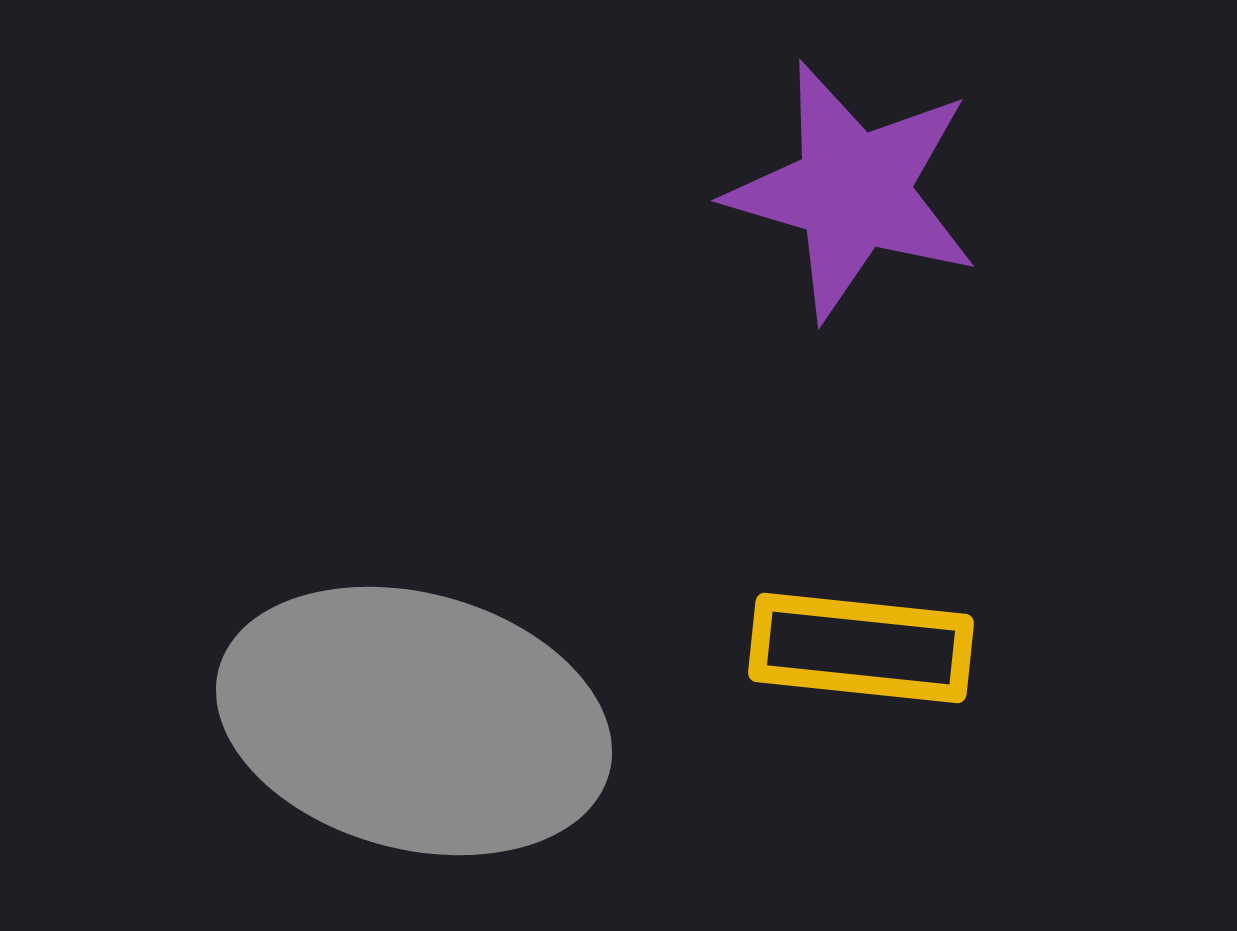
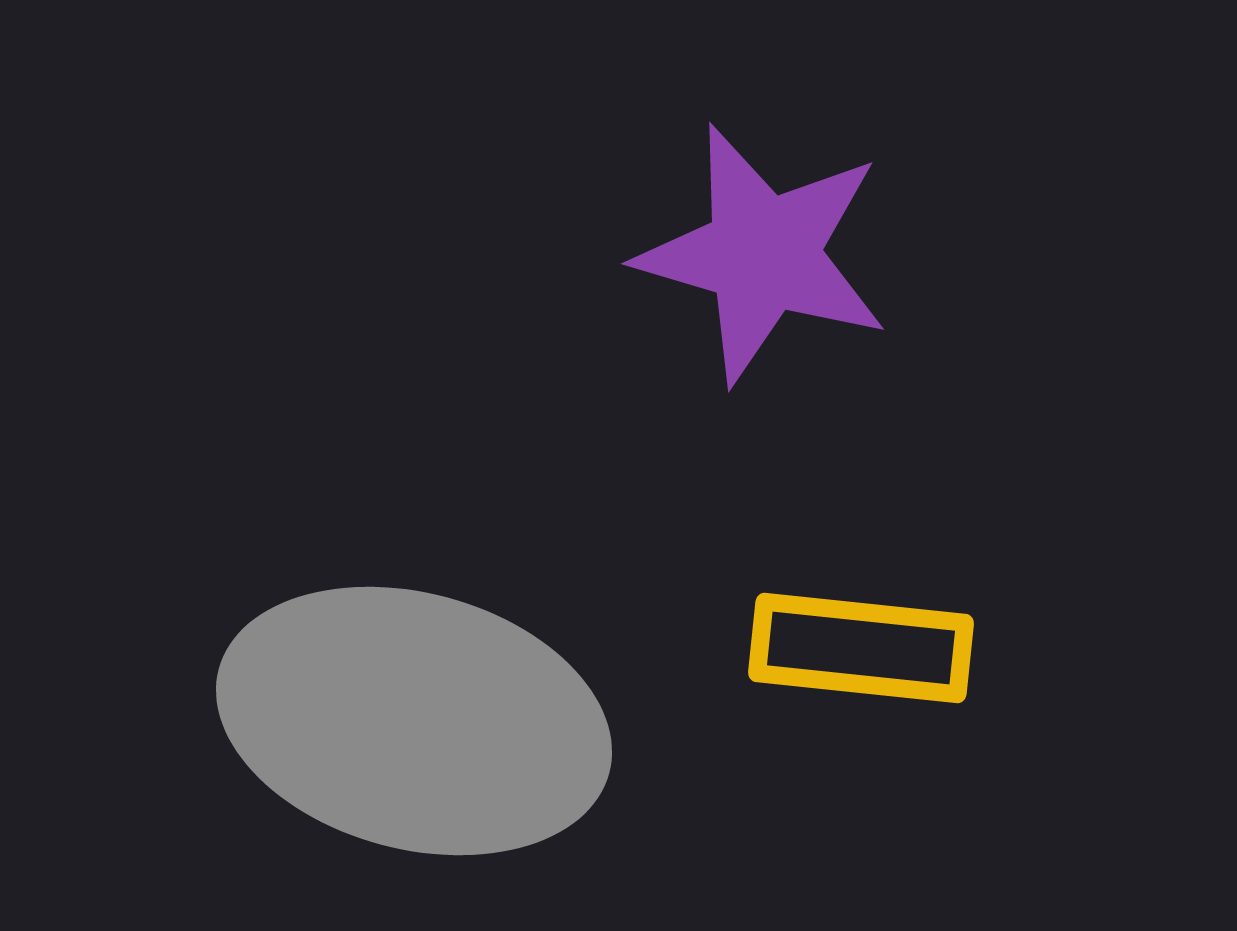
purple star: moved 90 px left, 63 px down
